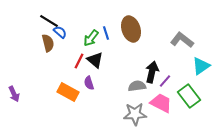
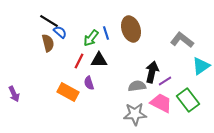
black triangle: moved 4 px right; rotated 42 degrees counterclockwise
purple line: rotated 16 degrees clockwise
green rectangle: moved 1 px left, 4 px down
